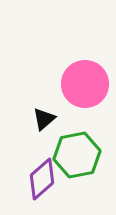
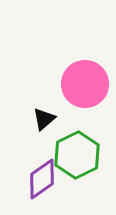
green hexagon: rotated 15 degrees counterclockwise
purple diamond: rotated 6 degrees clockwise
